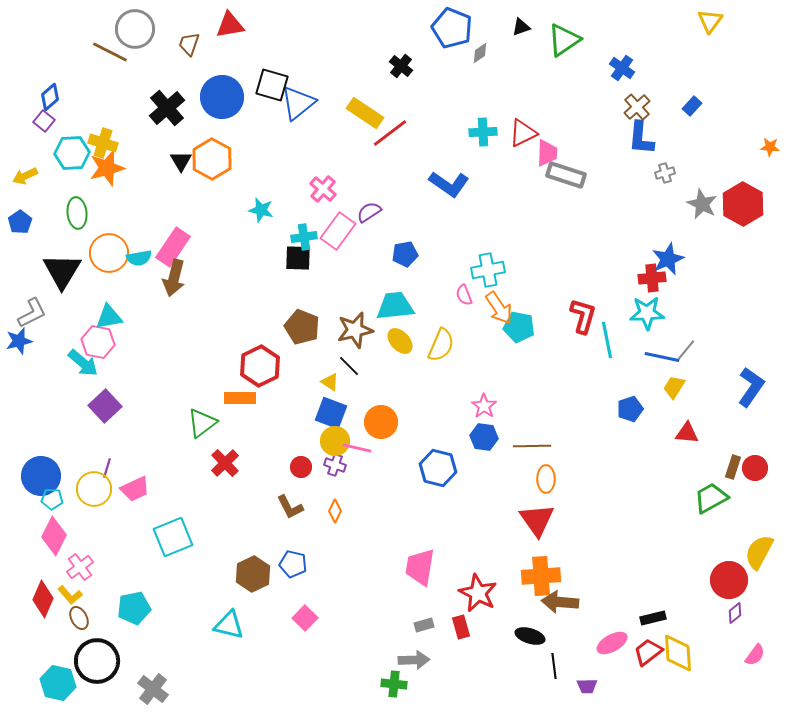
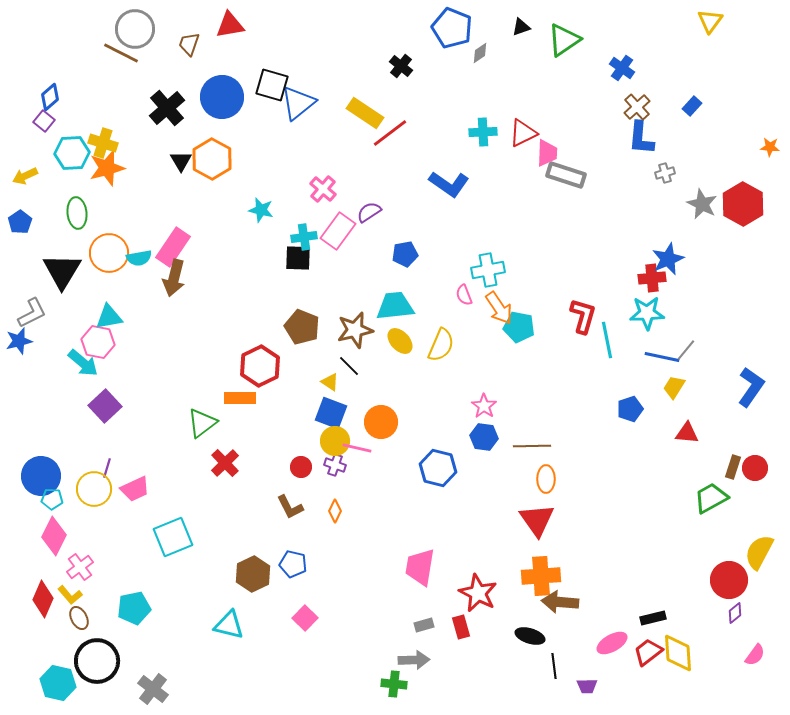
brown line at (110, 52): moved 11 px right, 1 px down
